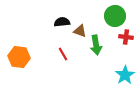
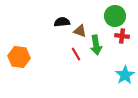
red cross: moved 4 px left, 1 px up
red line: moved 13 px right
